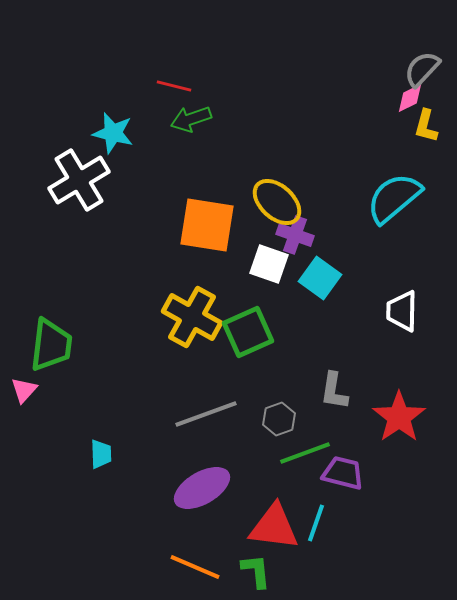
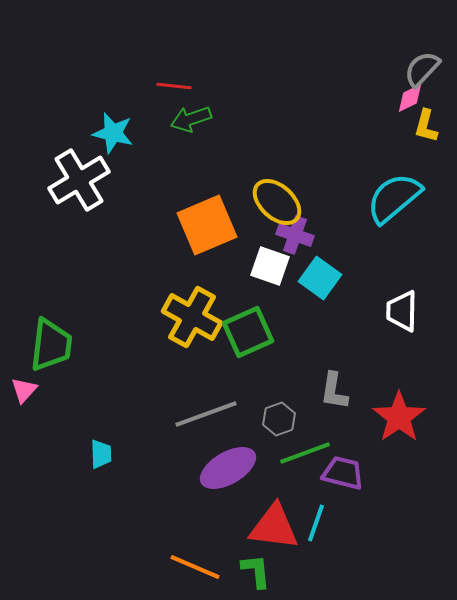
red line: rotated 8 degrees counterclockwise
orange square: rotated 32 degrees counterclockwise
white square: moved 1 px right, 2 px down
purple ellipse: moved 26 px right, 20 px up
